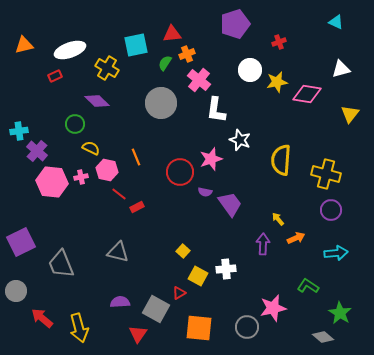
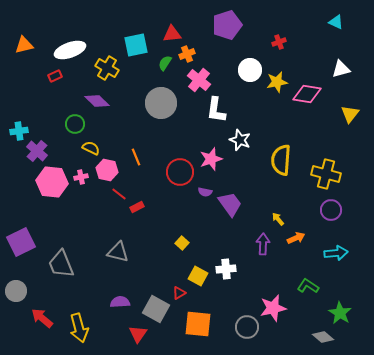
purple pentagon at (235, 24): moved 8 px left, 1 px down
yellow square at (183, 251): moved 1 px left, 8 px up
orange square at (199, 328): moved 1 px left, 4 px up
